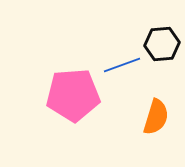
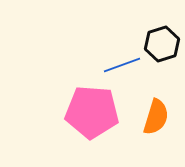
black hexagon: rotated 12 degrees counterclockwise
pink pentagon: moved 19 px right, 17 px down; rotated 8 degrees clockwise
